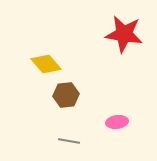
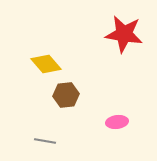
gray line: moved 24 px left
